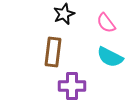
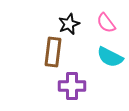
black star: moved 5 px right, 10 px down
